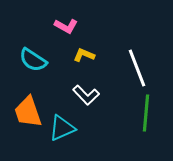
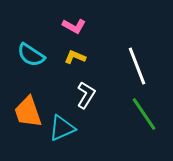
pink L-shape: moved 8 px right
yellow L-shape: moved 9 px left, 2 px down
cyan semicircle: moved 2 px left, 5 px up
white line: moved 2 px up
white L-shape: rotated 104 degrees counterclockwise
green line: moved 2 px left, 1 px down; rotated 39 degrees counterclockwise
